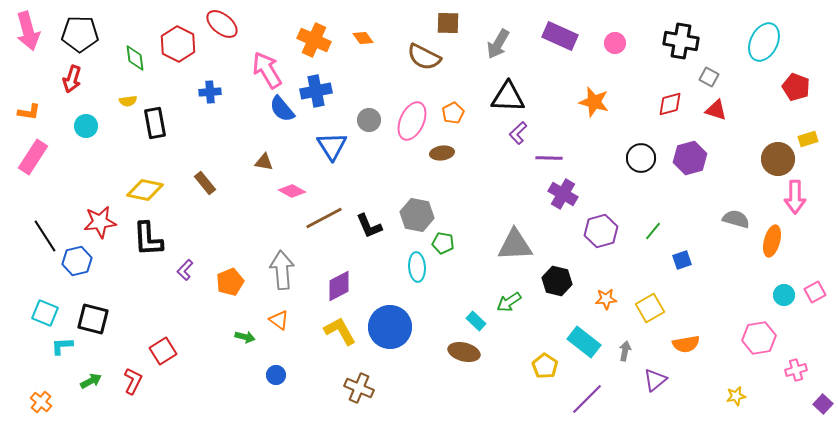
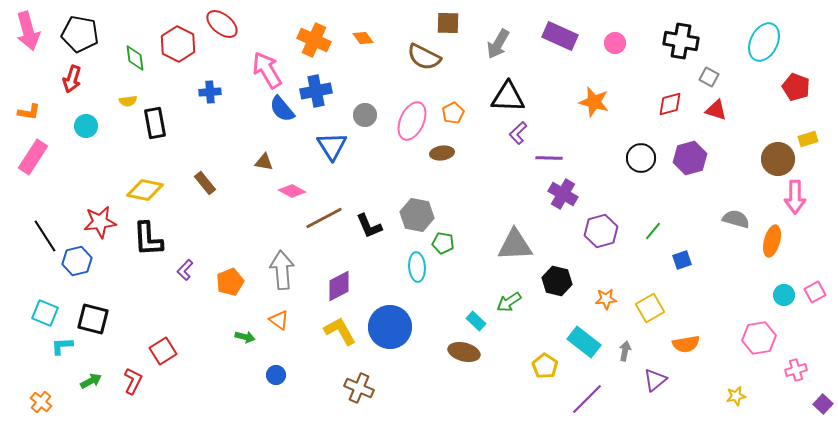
black pentagon at (80, 34): rotated 9 degrees clockwise
gray circle at (369, 120): moved 4 px left, 5 px up
